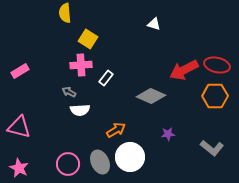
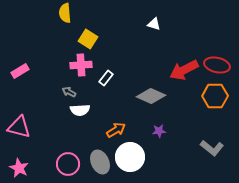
purple star: moved 9 px left, 3 px up
